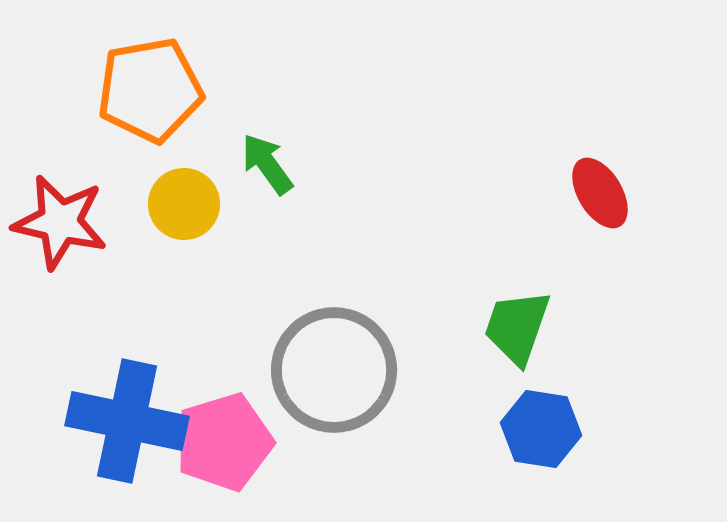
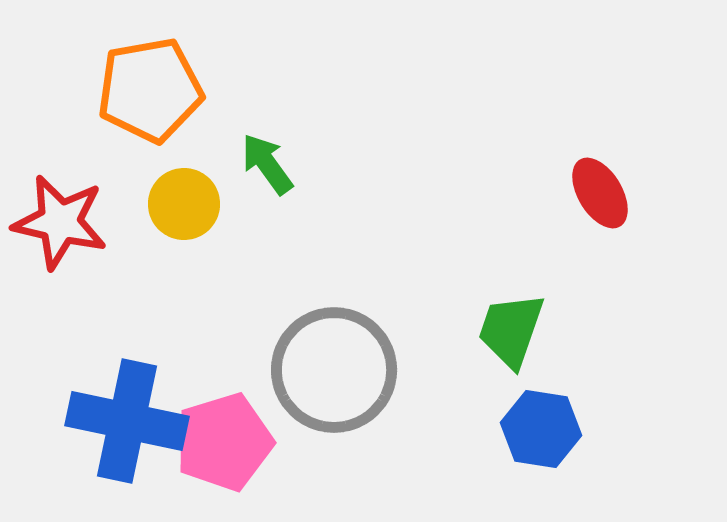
green trapezoid: moved 6 px left, 3 px down
